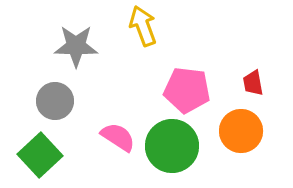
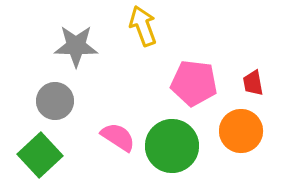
pink pentagon: moved 7 px right, 7 px up
